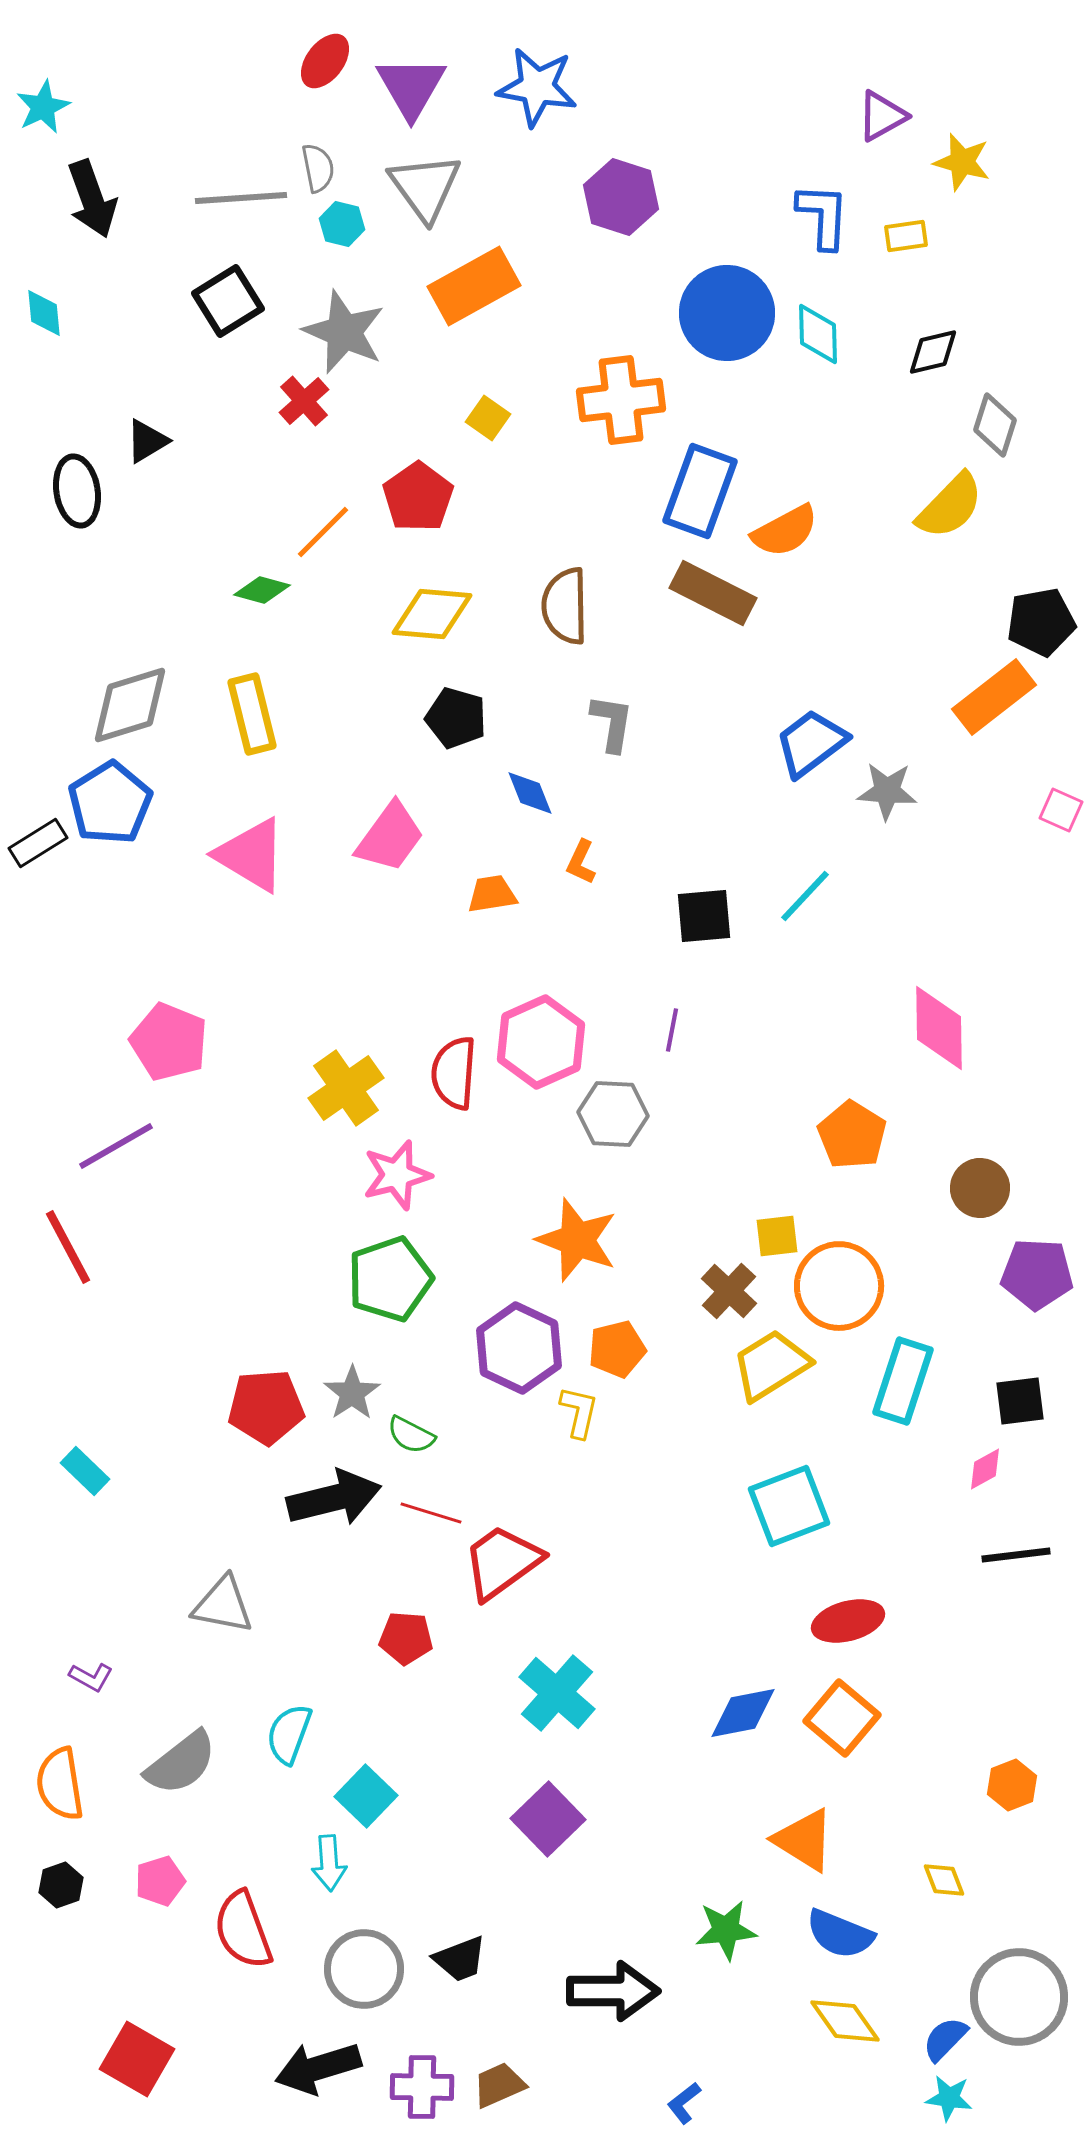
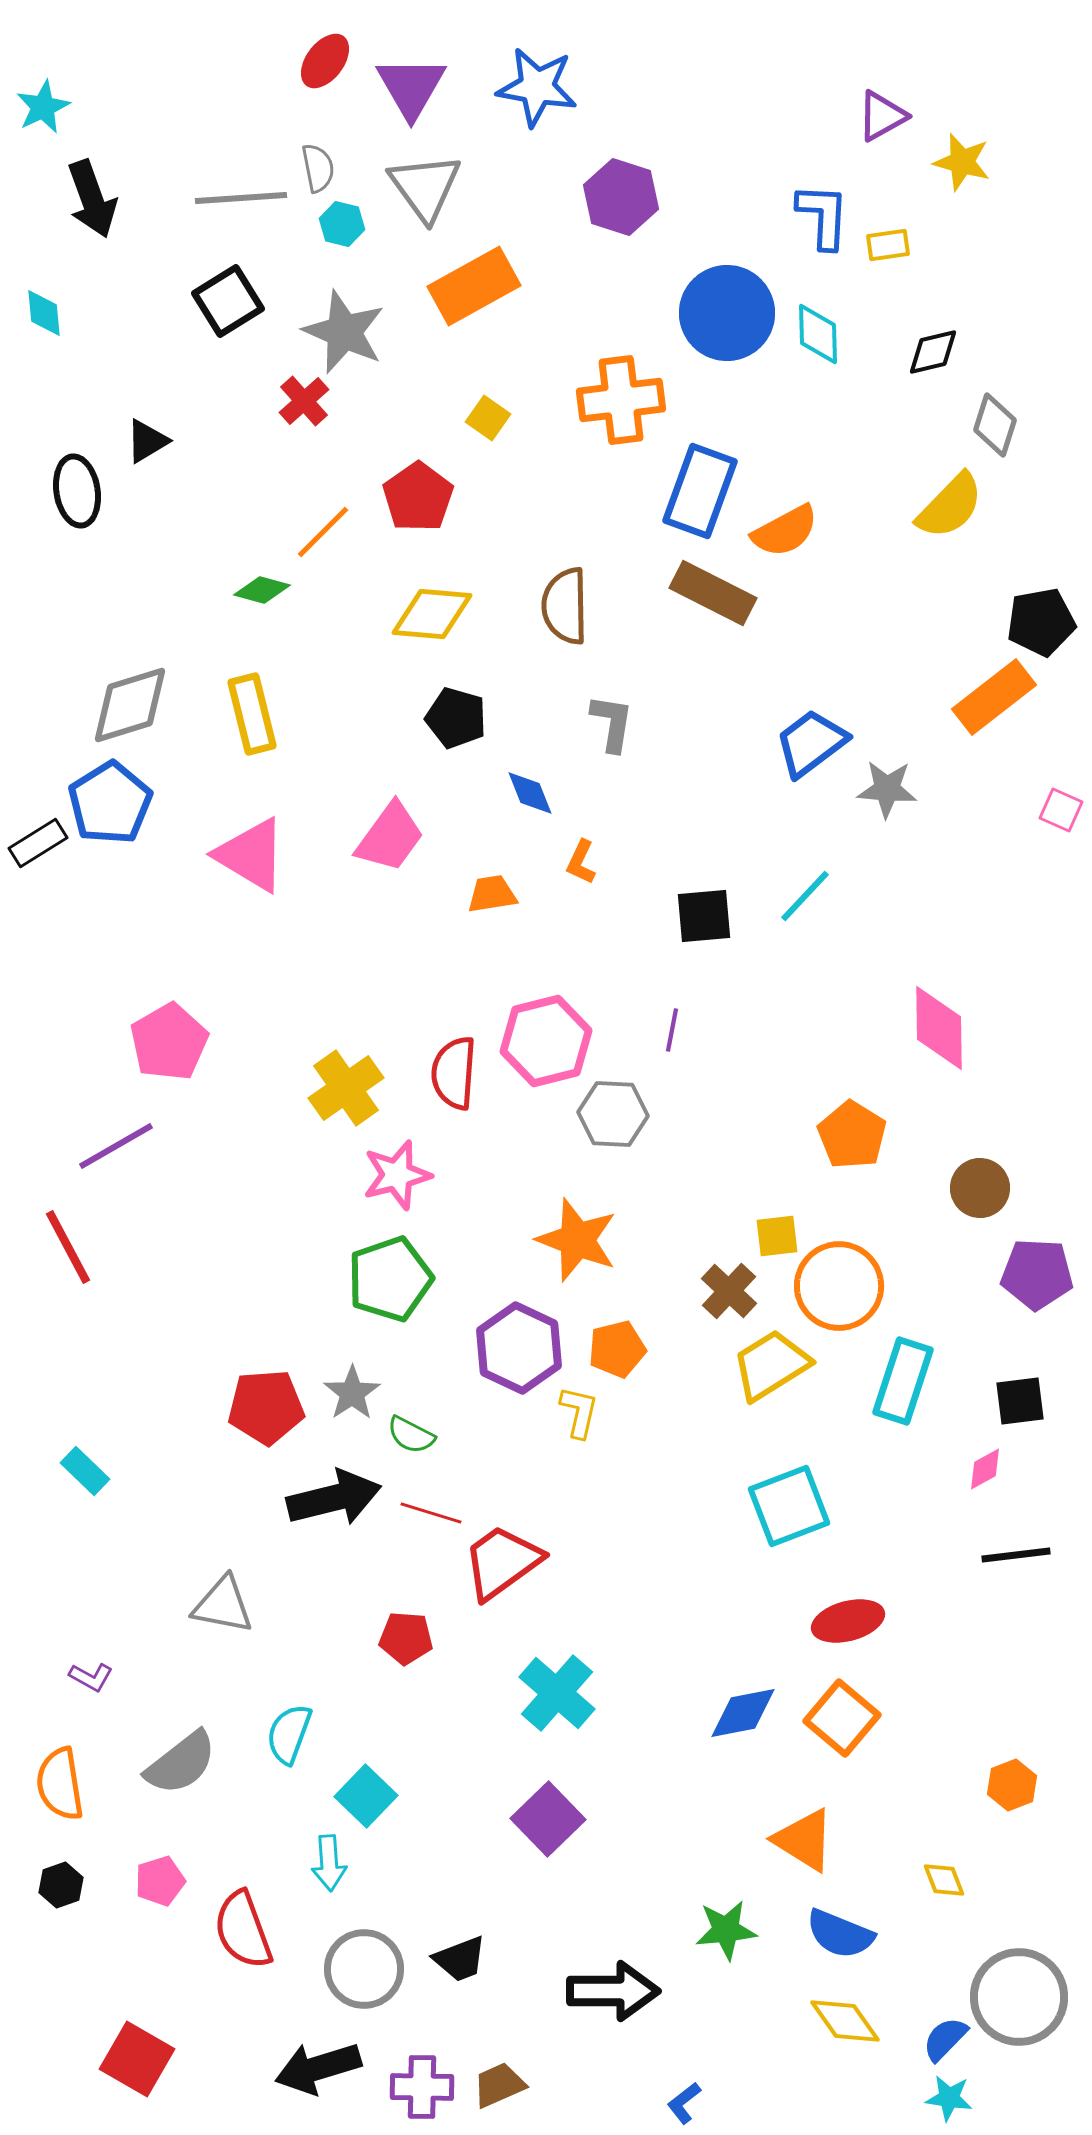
yellow rectangle at (906, 236): moved 18 px left, 9 px down
gray star at (887, 791): moved 2 px up
pink pentagon at (169, 1042): rotated 20 degrees clockwise
pink hexagon at (541, 1042): moved 5 px right, 1 px up; rotated 10 degrees clockwise
